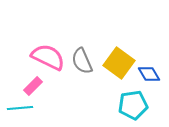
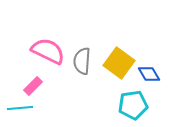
pink semicircle: moved 6 px up
gray semicircle: rotated 28 degrees clockwise
